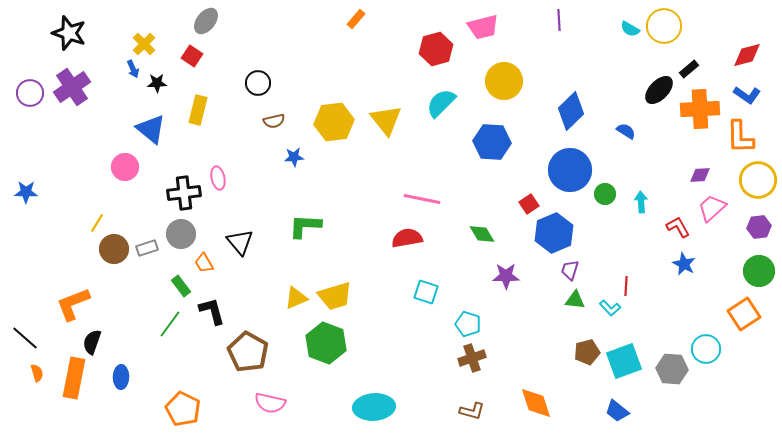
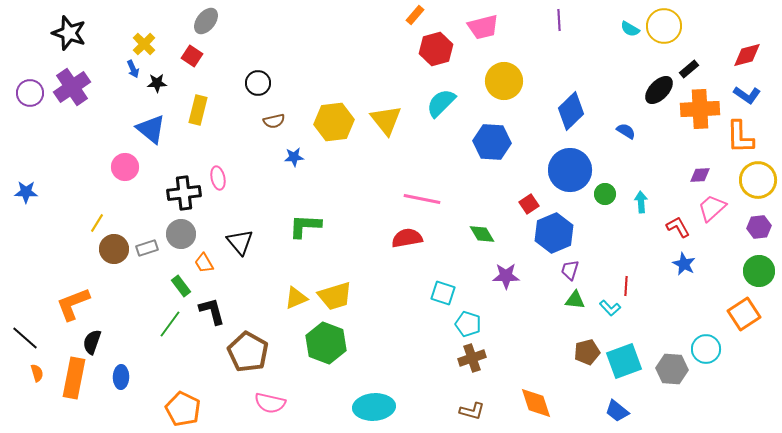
orange rectangle at (356, 19): moved 59 px right, 4 px up
cyan square at (426, 292): moved 17 px right, 1 px down
